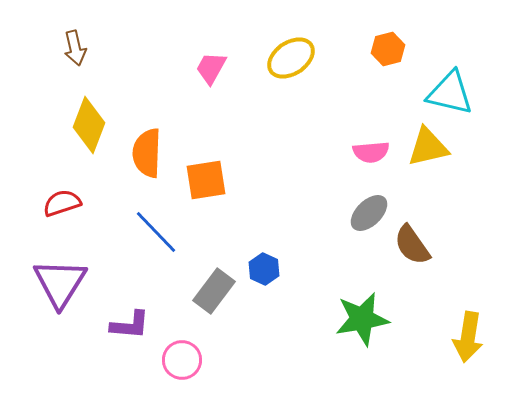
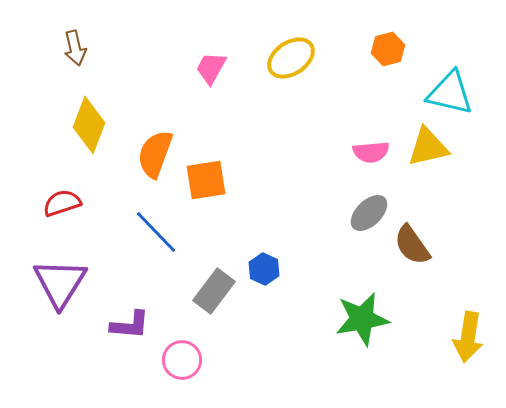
orange semicircle: moved 8 px right, 1 px down; rotated 18 degrees clockwise
